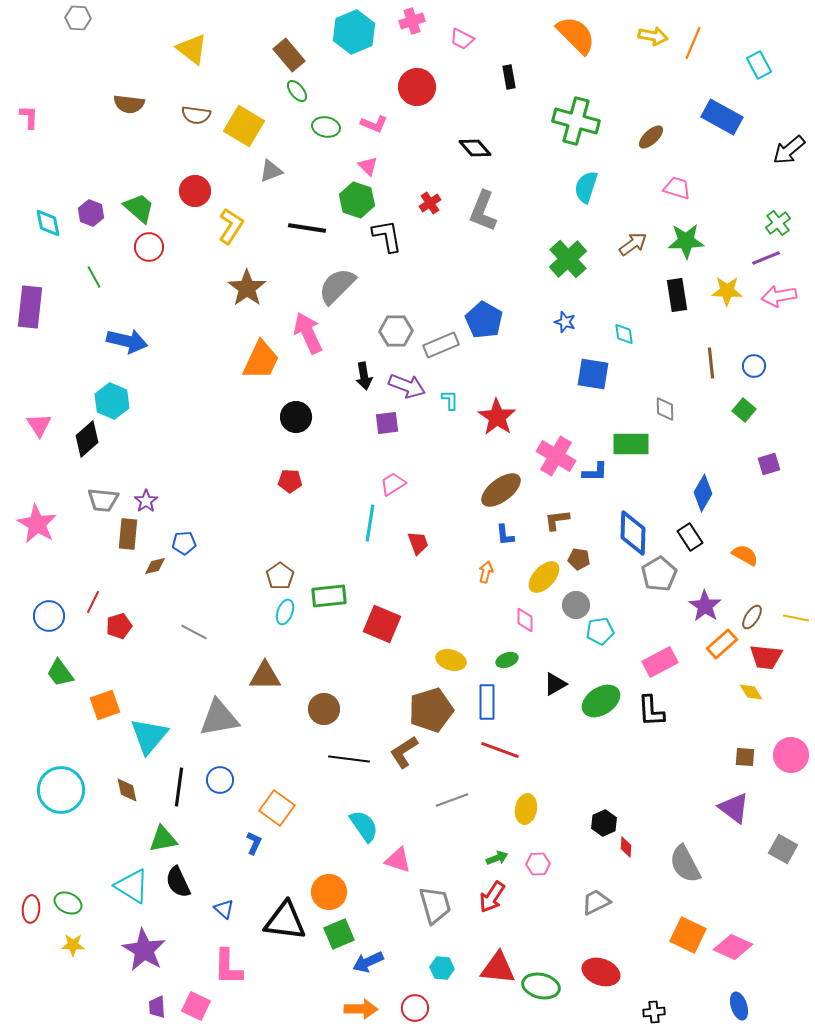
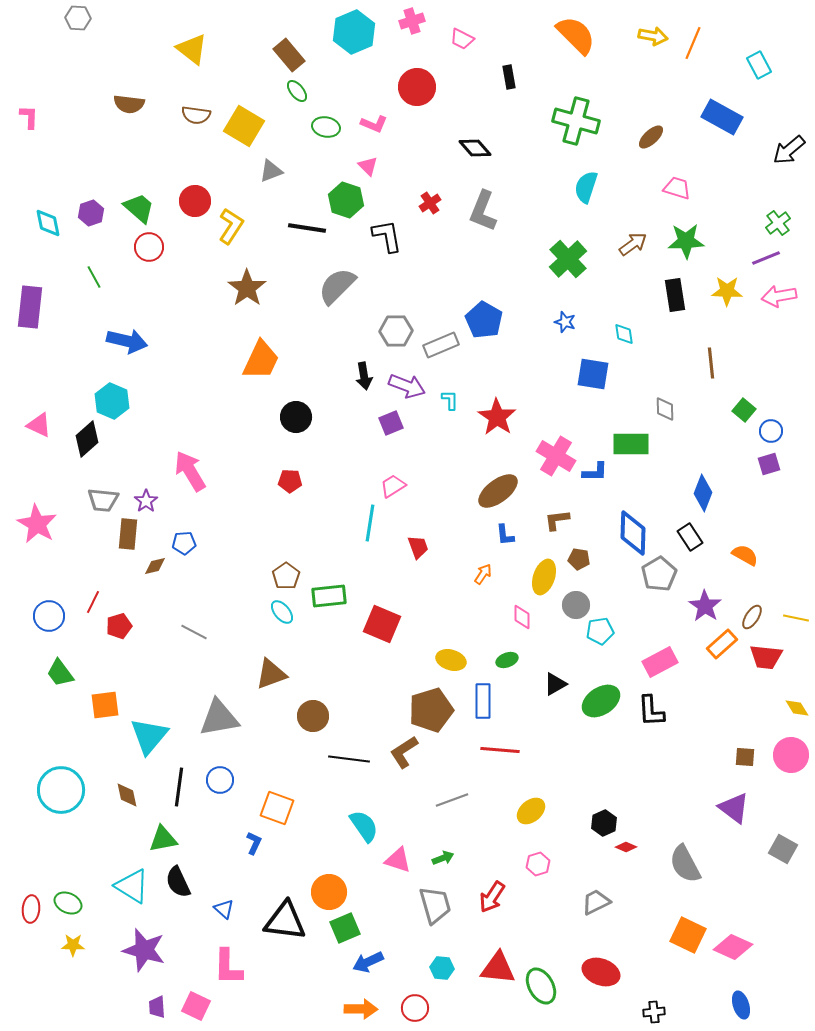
red circle at (195, 191): moved 10 px down
green hexagon at (357, 200): moved 11 px left
purple hexagon at (91, 213): rotated 20 degrees clockwise
black rectangle at (677, 295): moved 2 px left
pink arrow at (308, 333): moved 118 px left, 138 px down; rotated 6 degrees counterclockwise
blue circle at (754, 366): moved 17 px right, 65 px down
purple square at (387, 423): moved 4 px right; rotated 15 degrees counterclockwise
pink triangle at (39, 425): rotated 32 degrees counterclockwise
pink trapezoid at (393, 484): moved 2 px down
brown ellipse at (501, 490): moved 3 px left, 1 px down
blue diamond at (703, 493): rotated 9 degrees counterclockwise
red trapezoid at (418, 543): moved 4 px down
orange arrow at (486, 572): moved 3 px left, 2 px down; rotated 20 degrees clockwise
brown pentagon at (280, 576): moved 6 px right
yellow ellipse at (544, 577): rotated 24 degrees counterclockwise
cyan ellipse at (285, 612): moved 3 px left; rotated 60 degrees counterclockwise
pink diamond at (525, 620): moved 3 px left, 3 px up
brown triangle at (265, 676): moved 6 px right, 2 px up; rotated 20 degrees counterclockwise
yellow diamond at (751, 692): moved 46 px right, 16 px down
blue rectangle at (487, 702): moved 4 px left, 1 px up
orange square at (105, 705): rotated 12 degrees clockwise
brown circle at (324, 709): moved 11 px left, 7 px down
red line at (500, 750): rotated 15 degrees counterclockwise
brown diamond at (127, 790): moved 5 px down
orange square at (277, 808): rotated 16 degrees counterclockwise
yellow ellipse at (526, 809): moved 5 px right, 2 px down; rotated 40 degrees clockwise
red diamond at (626, 847): rotated 70 degrees counterclockwise
green arrow at (497, 858): moved 54 px left
pink hexagon at (538, 864): rotated 15 degrees counterclockwise
green square at (339, 934): moved 6 px right, 6 px up
purple star at (144, 950): rotated 15 degrees counterclockwise
green ellipse at (541, 986): rotated 48 degrees clockwise
blue ellipse at (739, 1006): moved 2 px right, 1 px up
